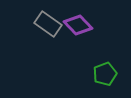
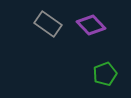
purple diamond: moved 13 px right
